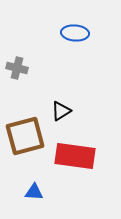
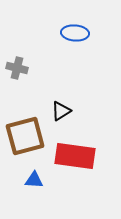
blue triangle: moved 12 px up
